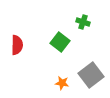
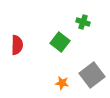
gray square: moved 1 px right
